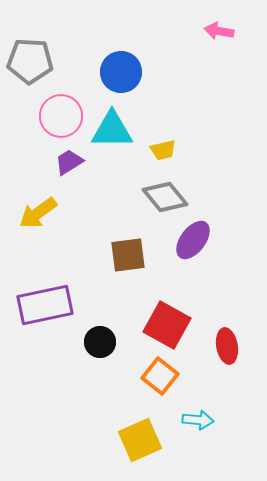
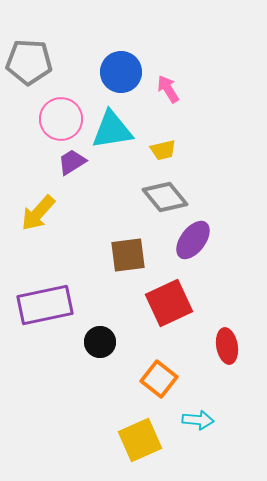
pink arrow: moved 51 px left, 58 px down; rotated 48 degrees clockwise
gray pentagon: moved 1 px left, 1 px down
pink circle: moved 3 px down
cyan triangle: rotated 9 degrees counterclockwise
purple trapezoid: moved 3 px right
yellow arrow: rotated 12 degrees counterclockwise
red square: moved 2 px right, 22 px up; rotated 36 degrees clockwise
orange square: moved 1 px left, 3 px down
